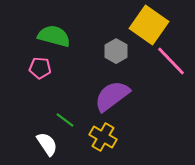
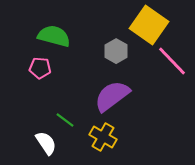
pink line: moved 1 px right
white semicircle: moved 1 px left, 1 px up
